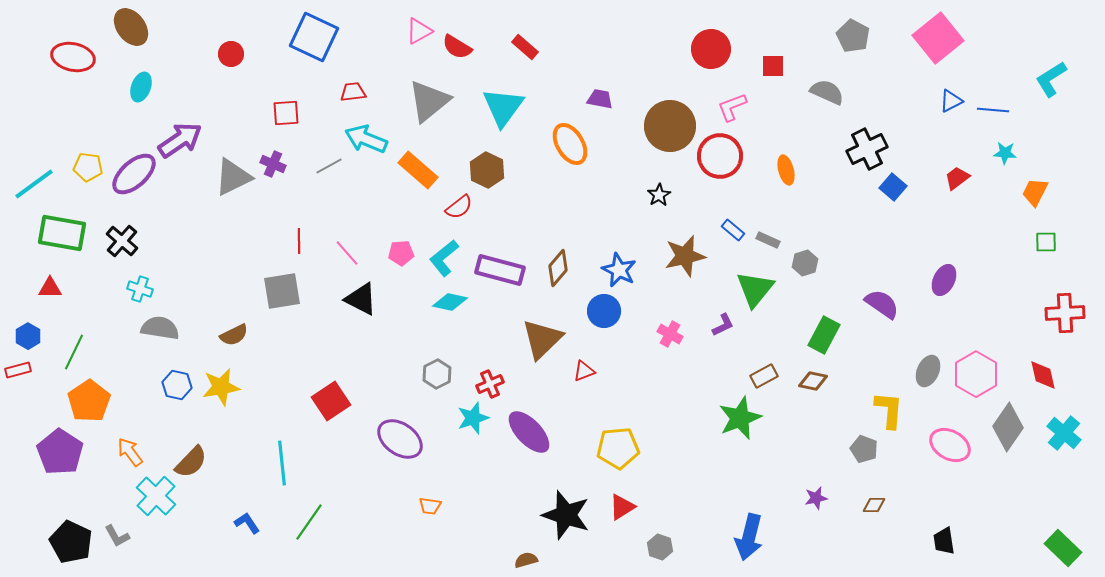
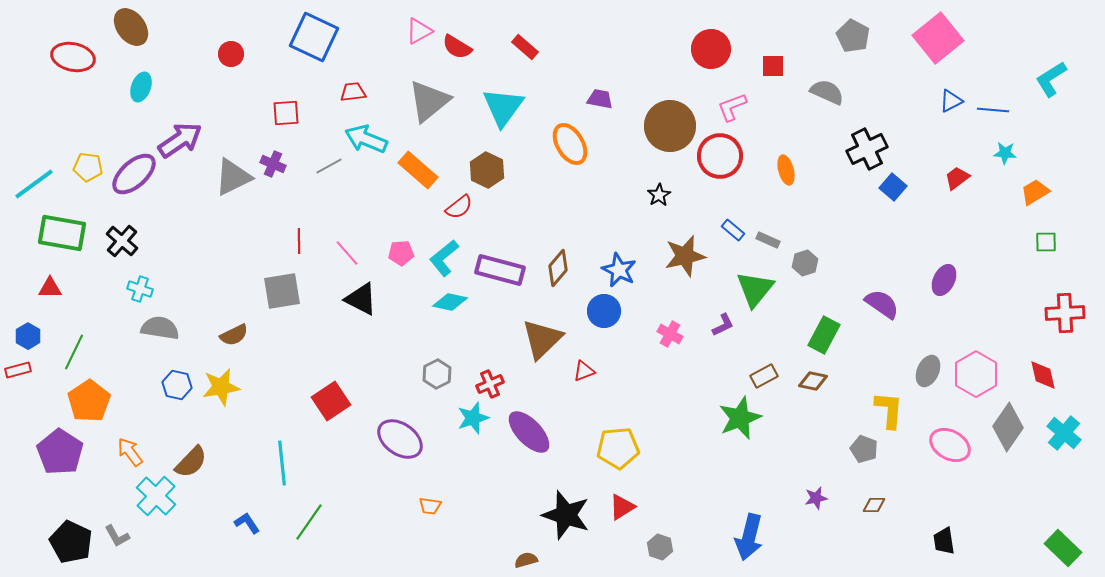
orange trapezoid at (1035, 192): rotated 32 degrees clockwise
